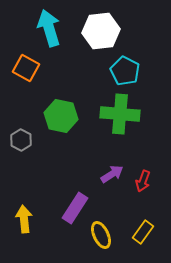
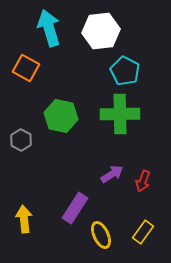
green cross: rotated 6 degrees counterclockwise
